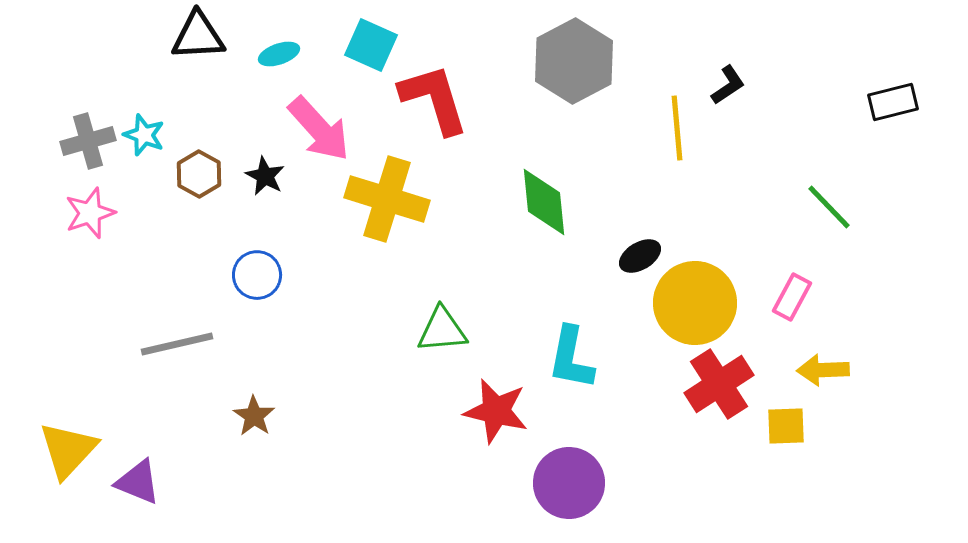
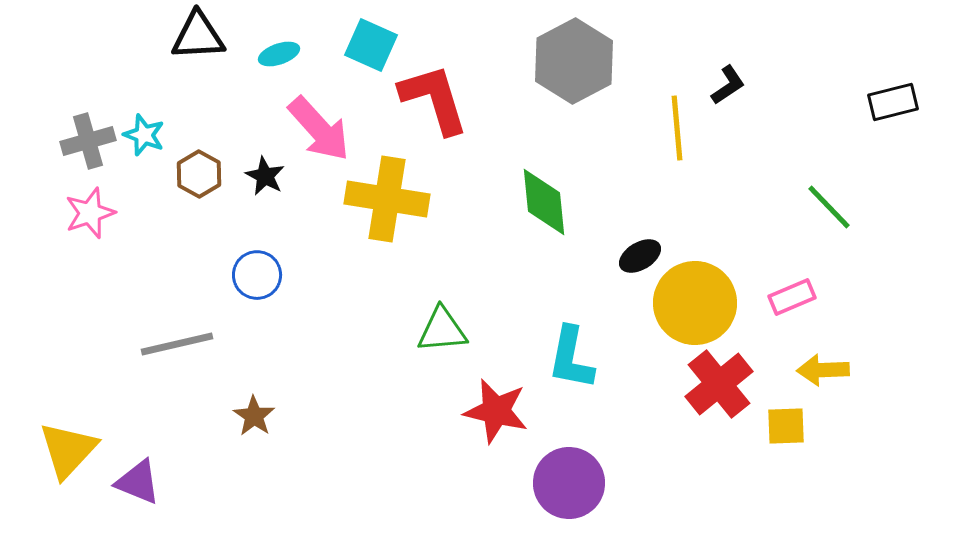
yellow cross: rotated 8 degrees counterclockwise
pink rectangle: rotated 39 degrees clockwise
red cross: rotated 6 degrees counterclockwise
